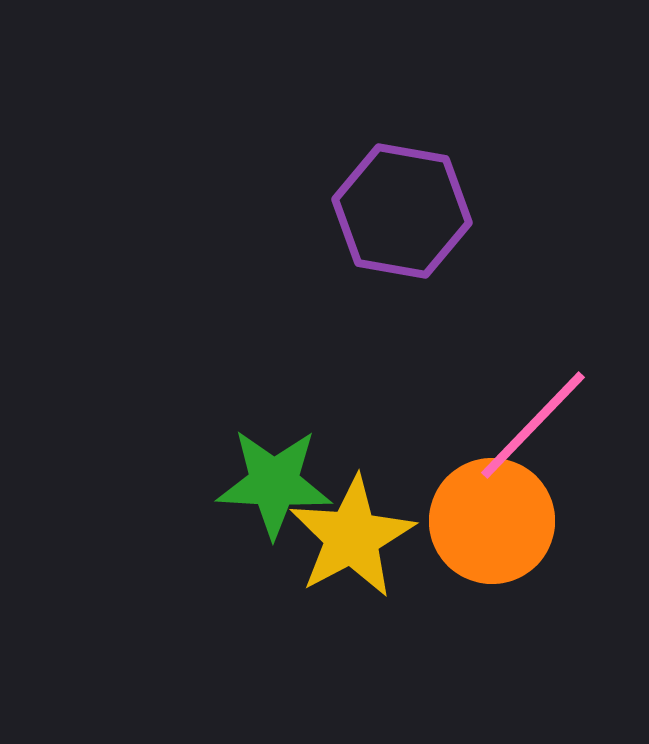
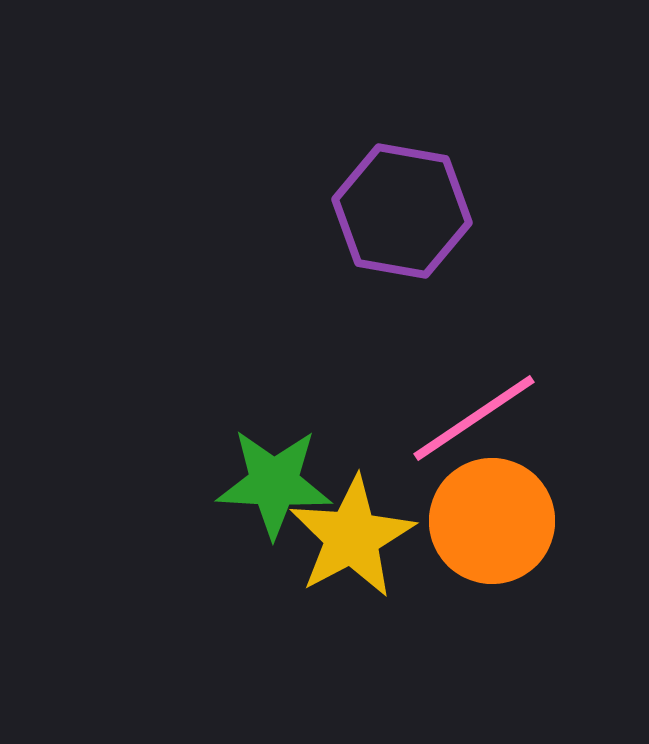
pink line: moved 59 px left, 7 px up; rotated 12 degrees clockwise
